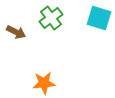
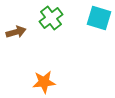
brown arrow: rotated 42 degrees counterclockwise
orange star: moved 1 px up
